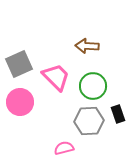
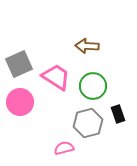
pink trapezoid: rotated 12 degrees counterclockwise
gray hexagon: moved 1 px left, 2 px down; rotated 12 degrees counterclockwise
